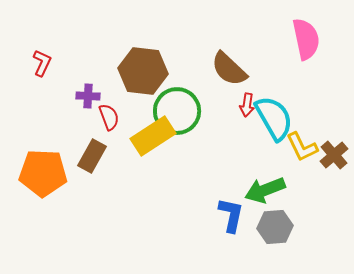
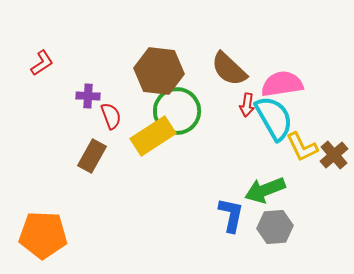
pink semicircle: moved 24 px left, 45 px down; rotated 87 degrees counterclockwise
red L-shape: rotated 32 degrees clockwise
brown hexagon: moved 16 px right
red semicircle: moved 2 px right, 1 px up
orange pentagon: moved 62 px down
